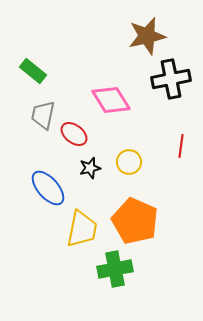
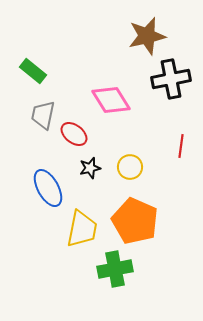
yellow circle: moved 1 px right, 5 px down
blue ellipse: rotated 12 degrees clockwise
